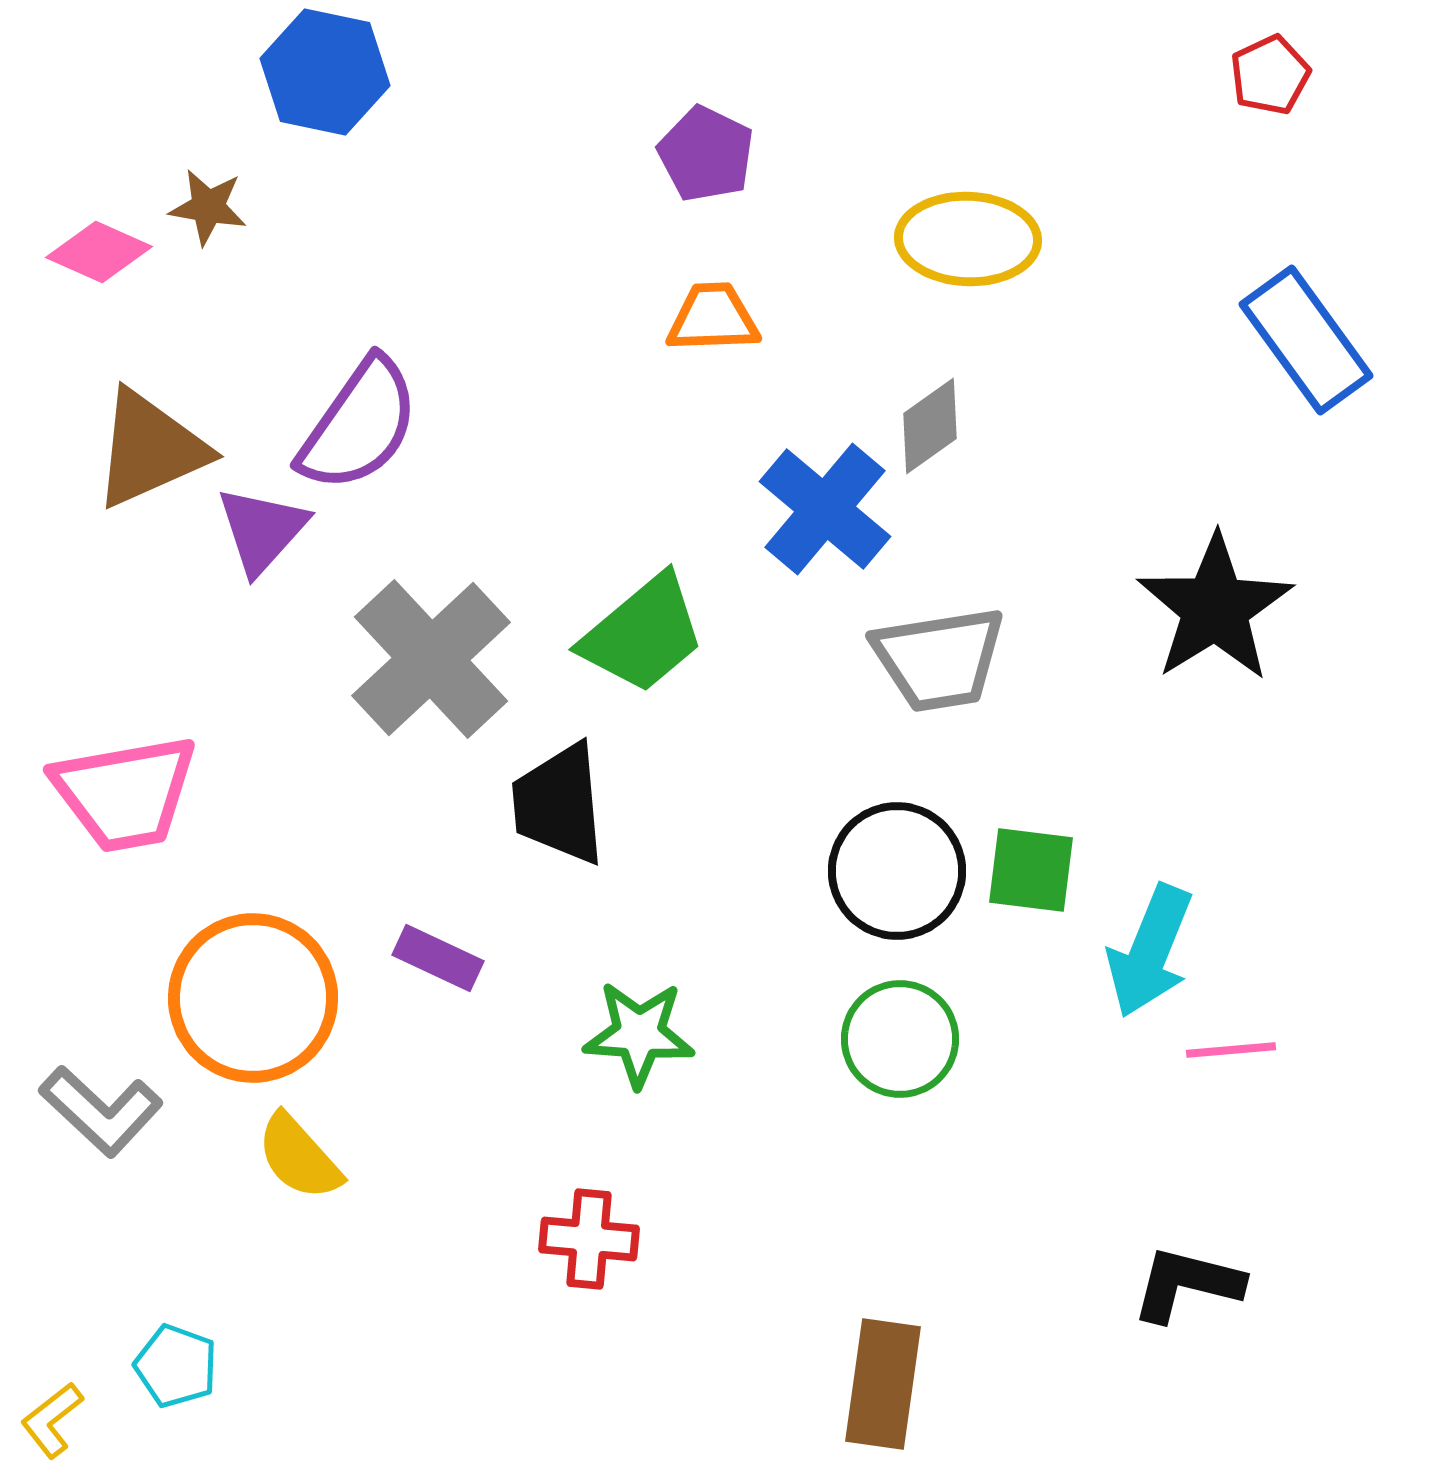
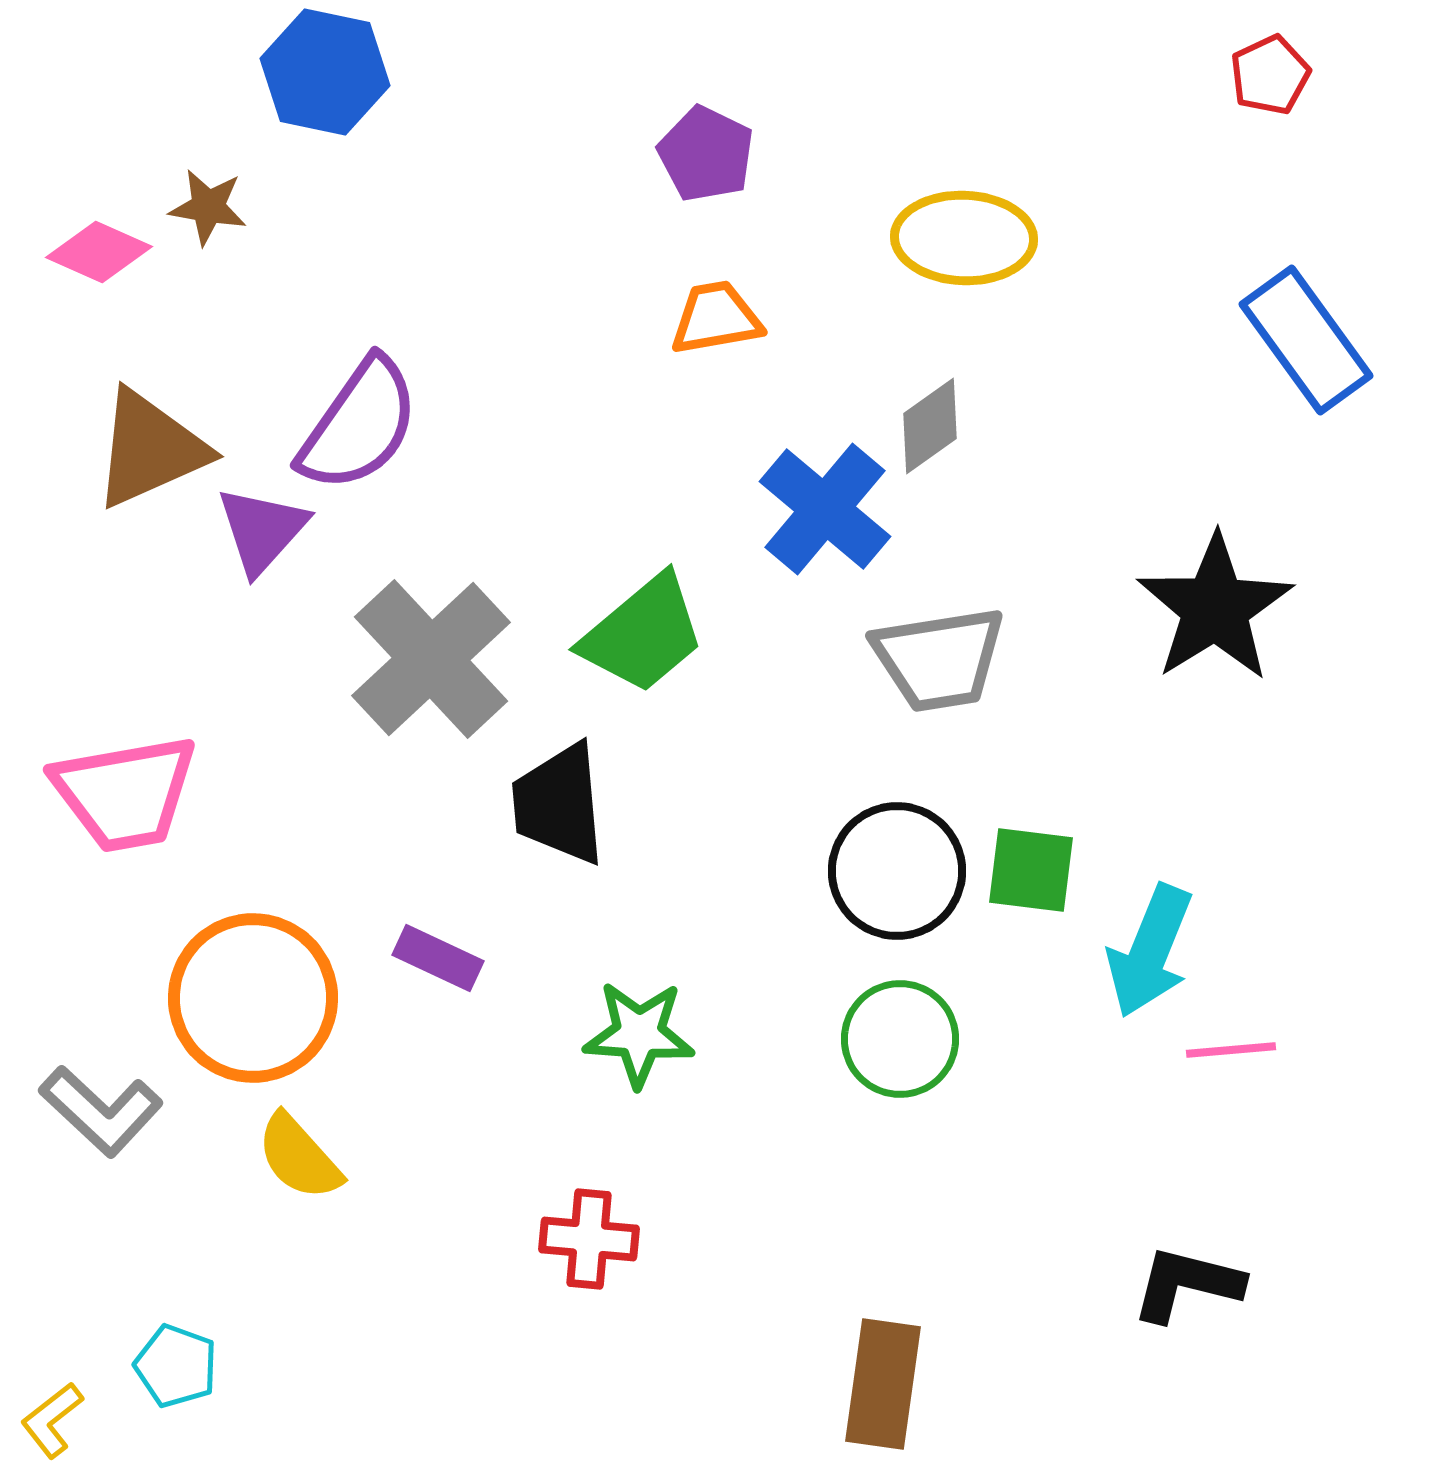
yellow ellipse: moved 4 px left, 1 px up
orange trapezoid: moved 3 px right; rotated 8 degrees counterclockwise
